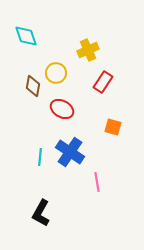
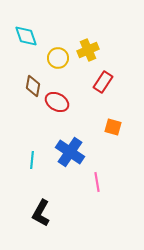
yellow circle: moved 2 px right, 15 px up
red ellipse: moved 5 px left, 7 px up
cyan line: moved 8 px left, 3 px down
